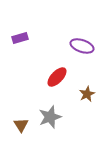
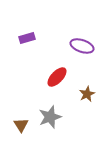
purple rectangle: moved 7 px right
